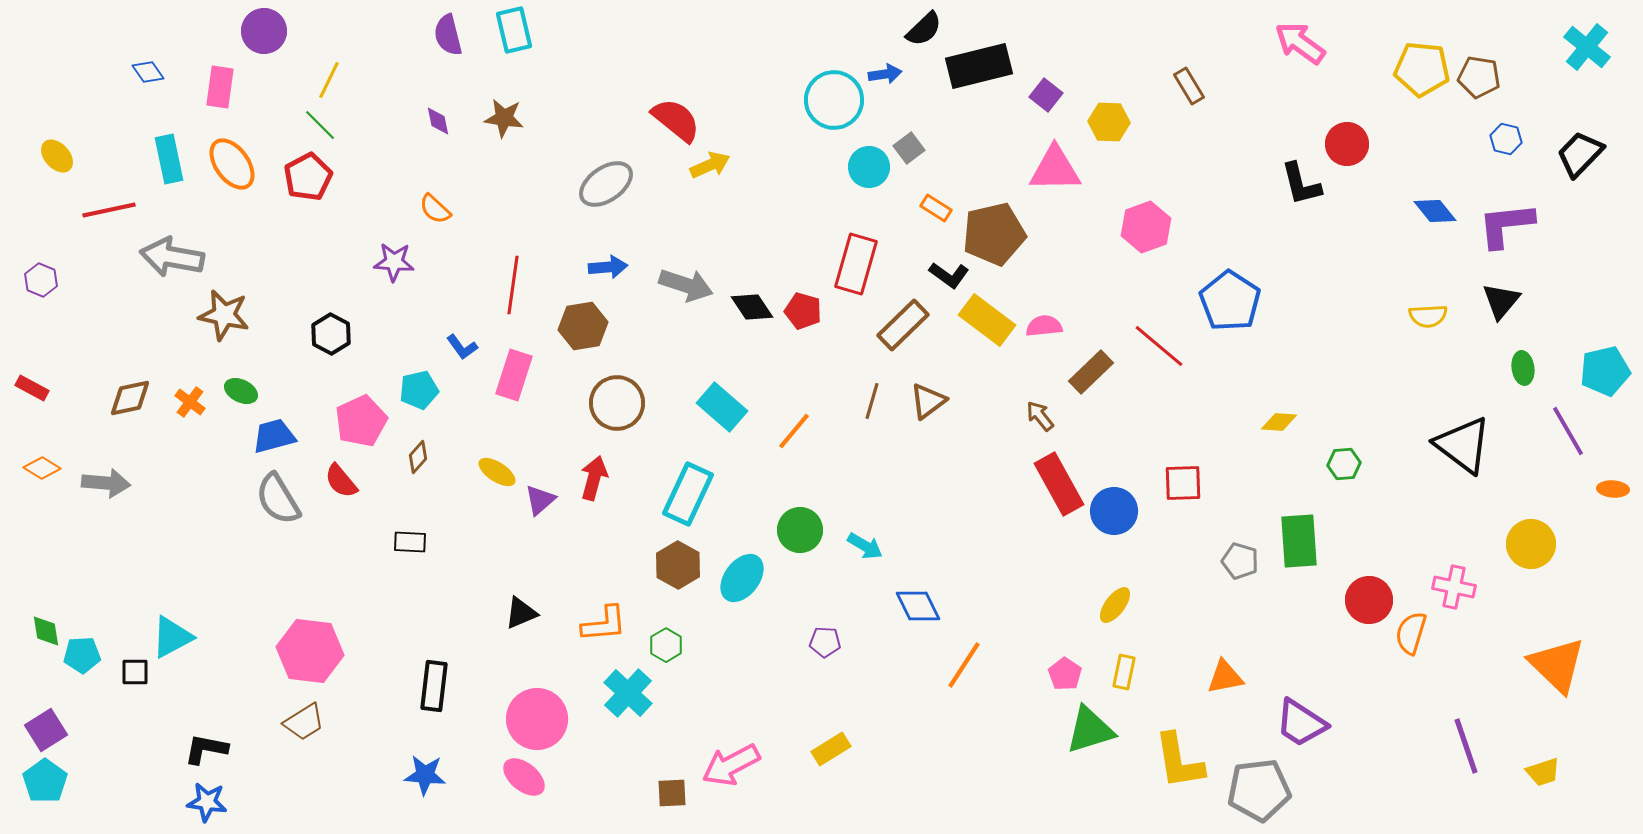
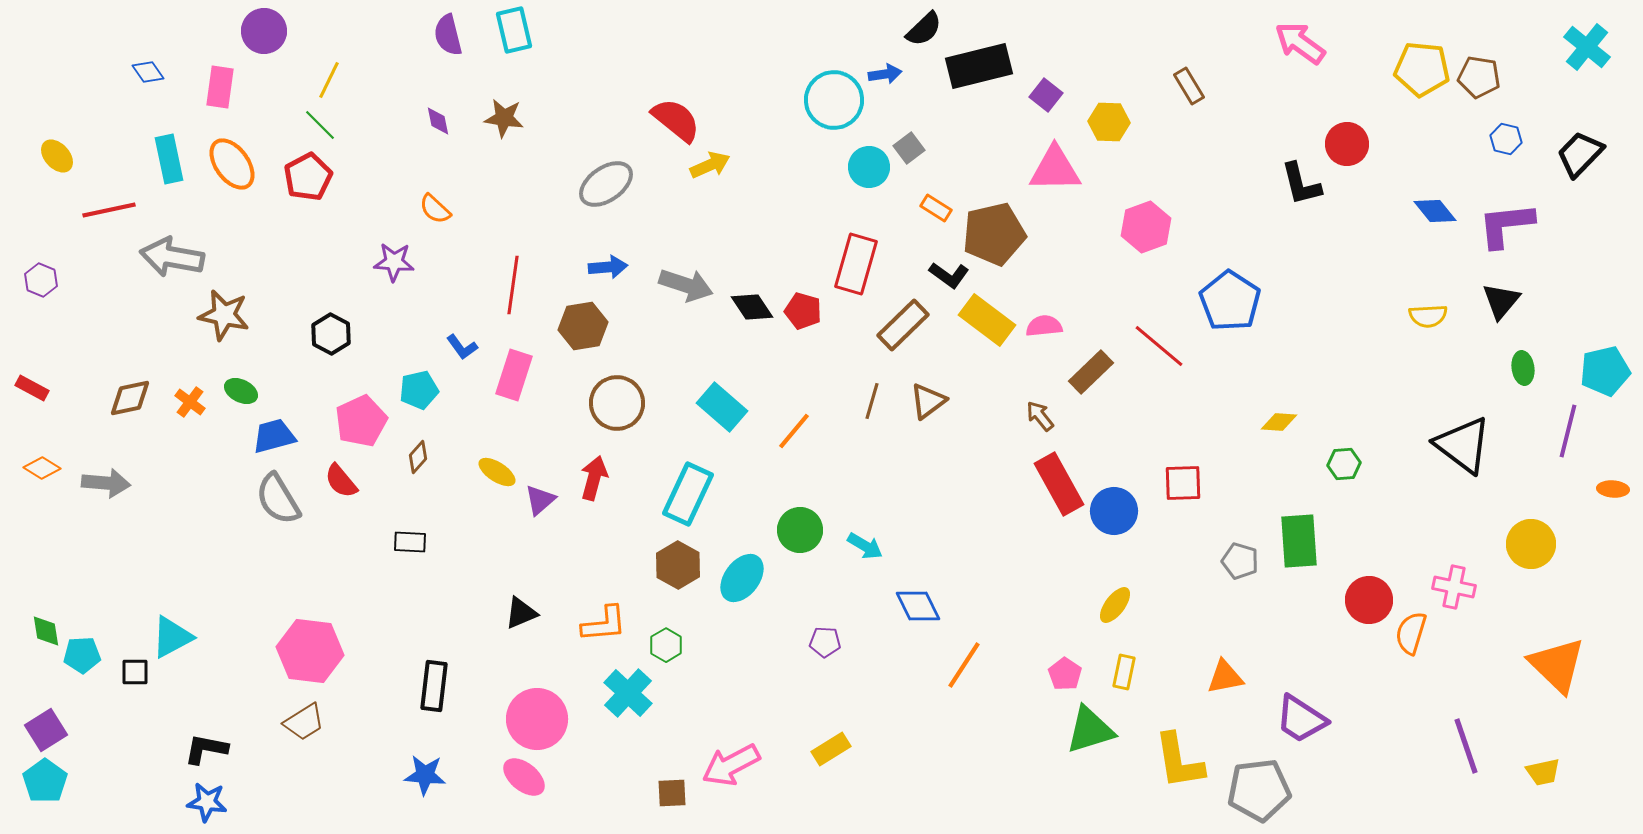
purple line at (1568, 431): rotated 44 degrees clockwise
purple trapezoid at (1301, 723): moved 4 px up
yellow trapezoid at (1543, 772): rotated 6 degrees clockwise
